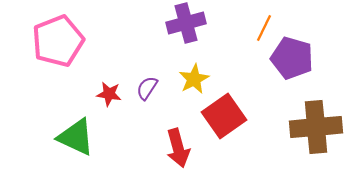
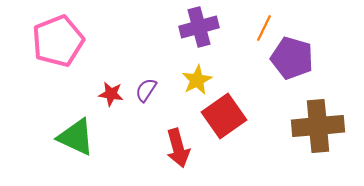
purple cross: moved 13 px right, 4 px down
yellow star: moved 3 px right, 1 px down
purple semicircle: moved 1 px left, 2 px down
red star: moved 2 px right
brown cross: moved 2 px right, 1 px up
